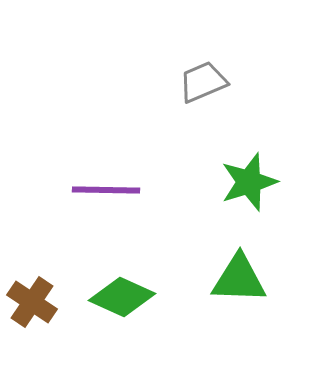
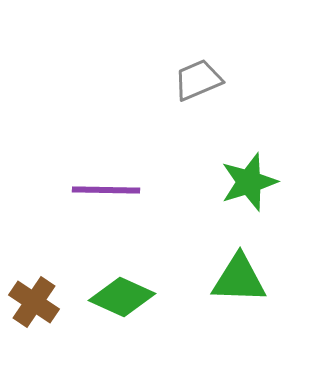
gray trapezoid: moved 5 px left, 2 px up
brown cross: moved 2 px right
